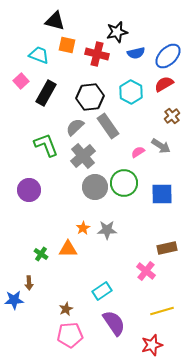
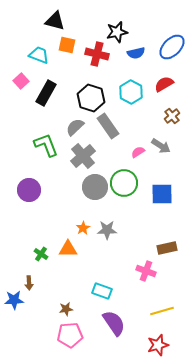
blue ellipse: moved 4 px right, 9 px up
black hexagon: moved 1 px right, 1 px down; rotated 24 degrees clockwise
pink cross: rotated 18 degrees counterclockwise
cyan rectangle: rotated 54 degrees clockwise
brown star: rotated 16 degrees clockwise
red star: moved 6 px right
